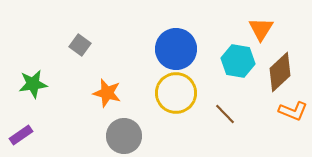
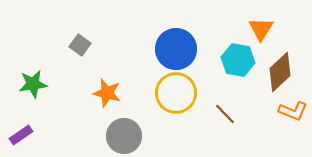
cyan hexagon: moved 1 px up
